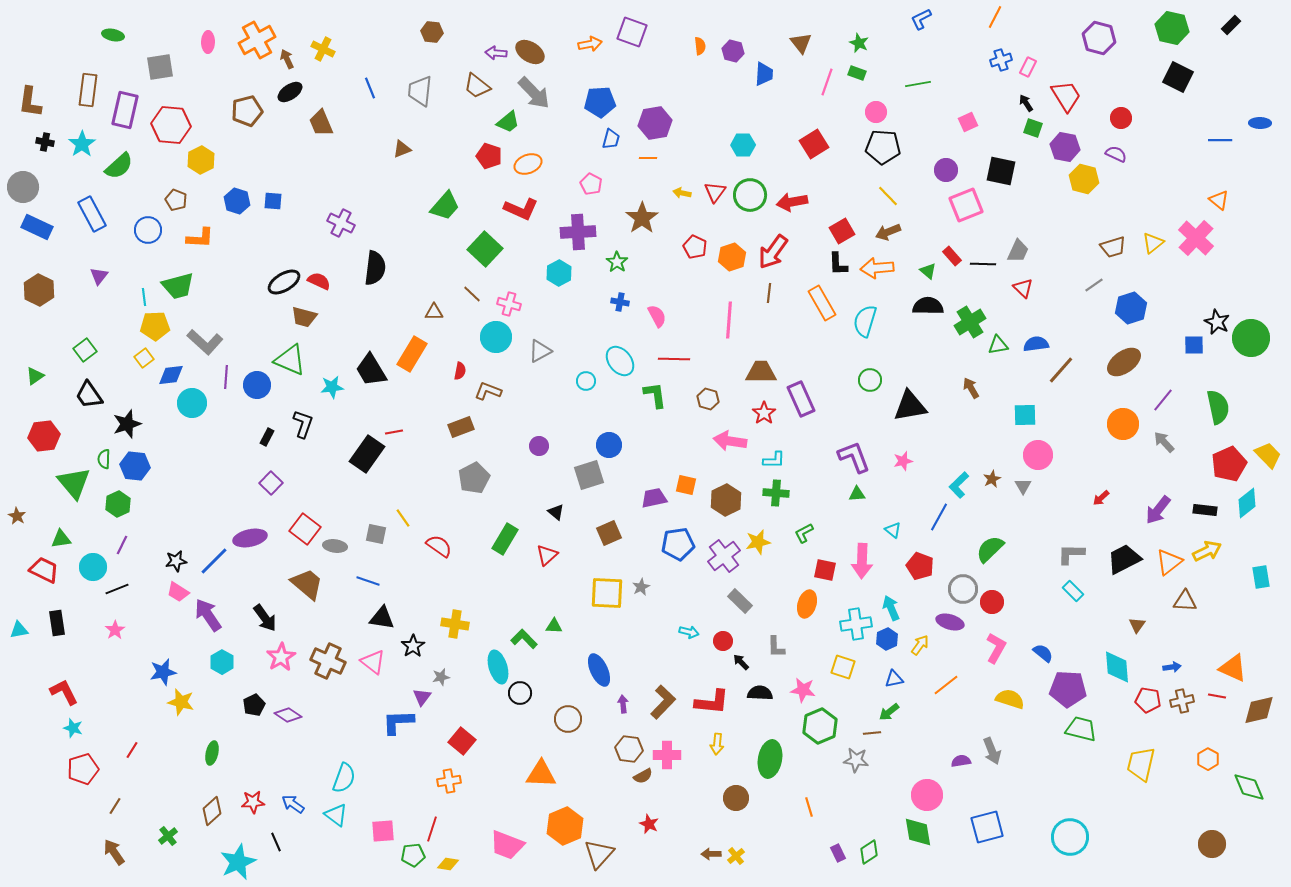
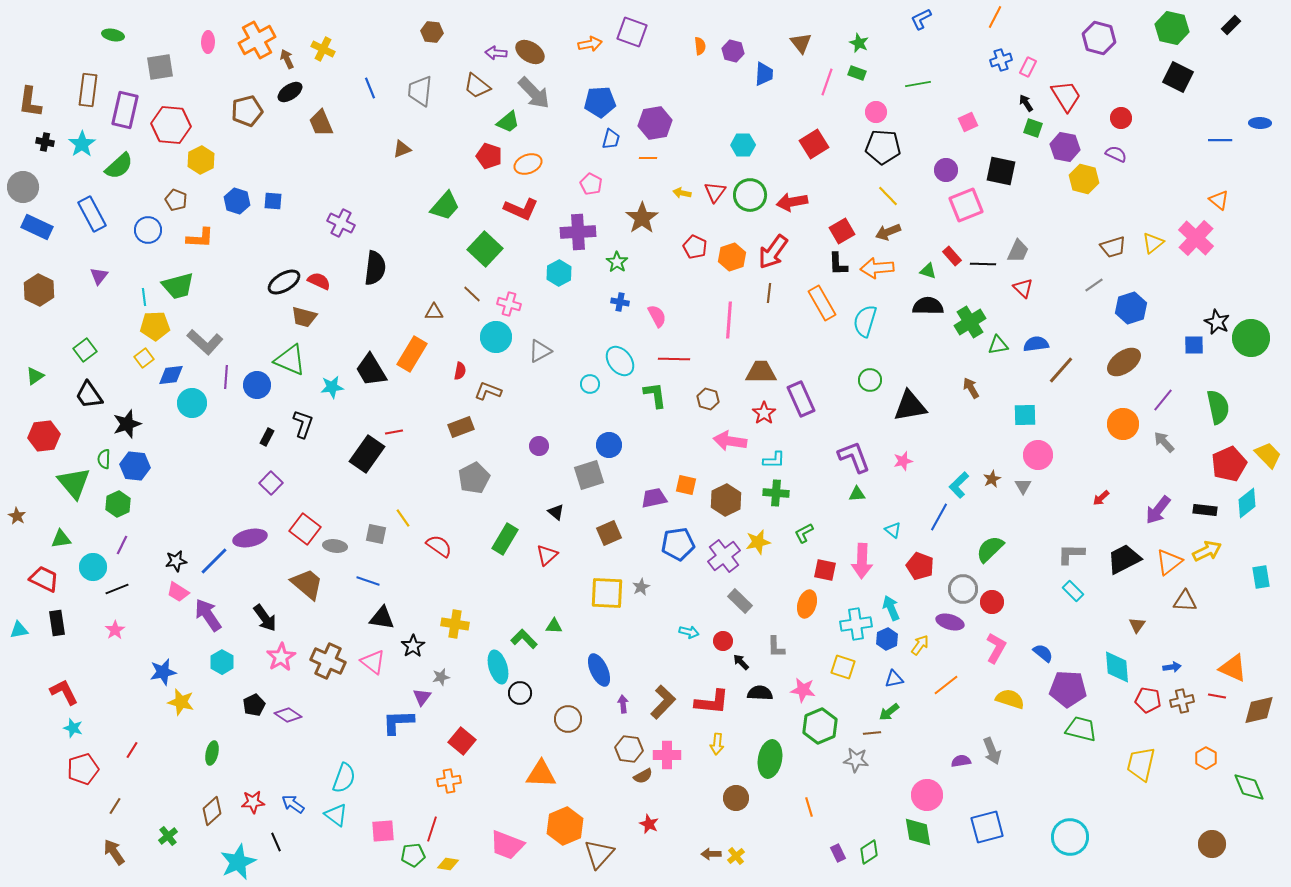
green triangle at (928, 271): rotated 24 degrees counterclockwise
cyan circle at (586, 381): moved 4 px right, 3 px down
red trapezoid at (44, 570): moved 9 px down
orange hexagon at (1208, 759): moved 2 px left, 1 px up
